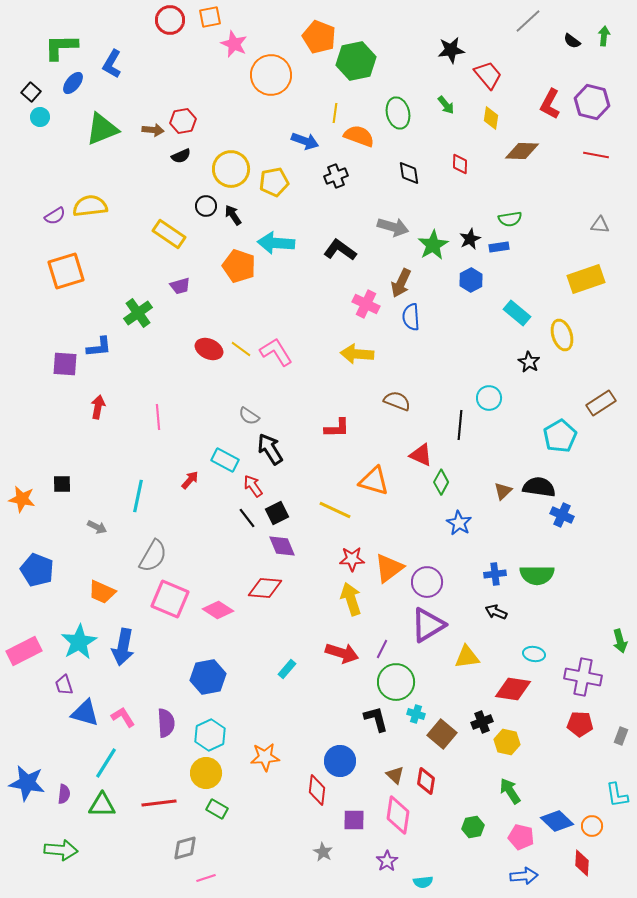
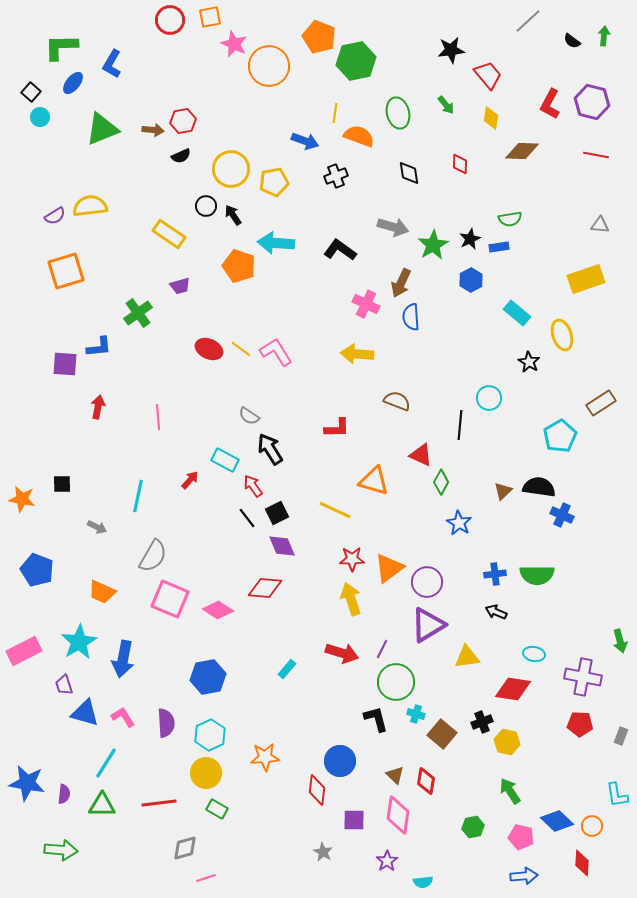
orange circle at (271, 75): moved 2 px left, 9 px up
blue arrow at (123, 647): moved 12 px down
